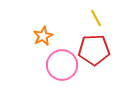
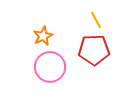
yellow line: moved 2 px down
pink circle: moved 12 px left, 2 px down
